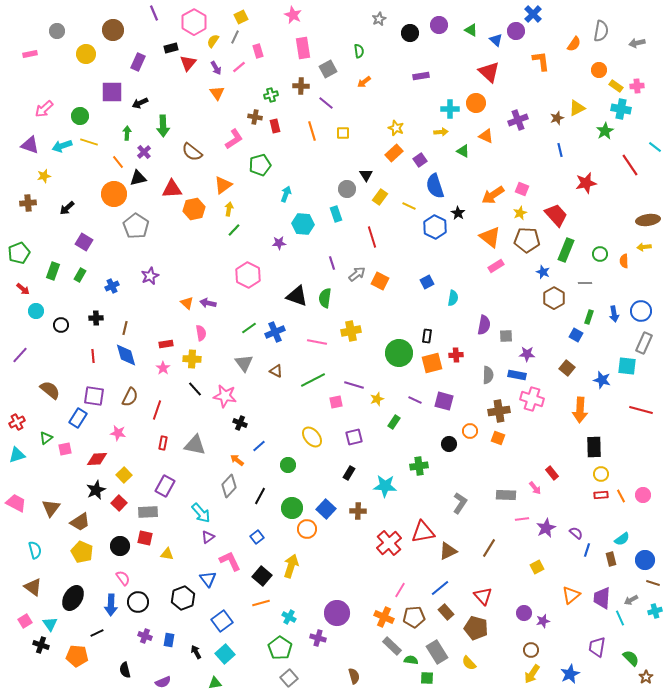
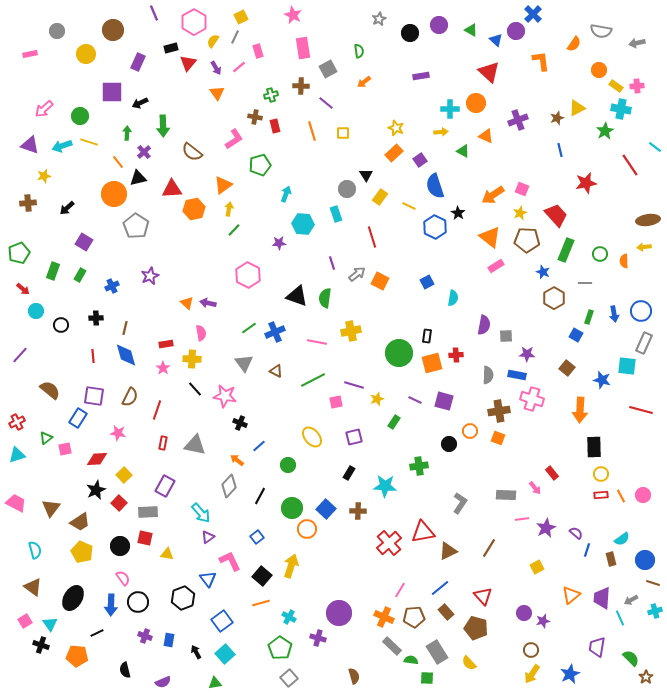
gray semicircle at (601, 31): rotated 90 degrees clockwise
purple circle at (337, 613): moved 2 px right
